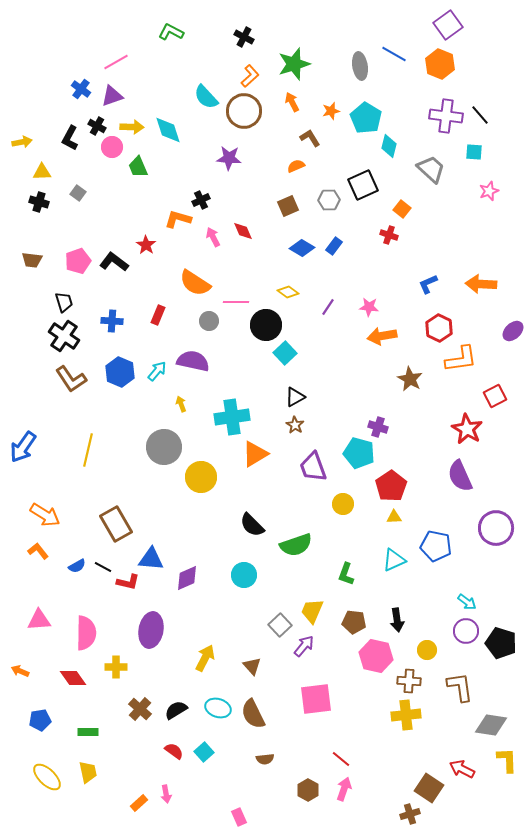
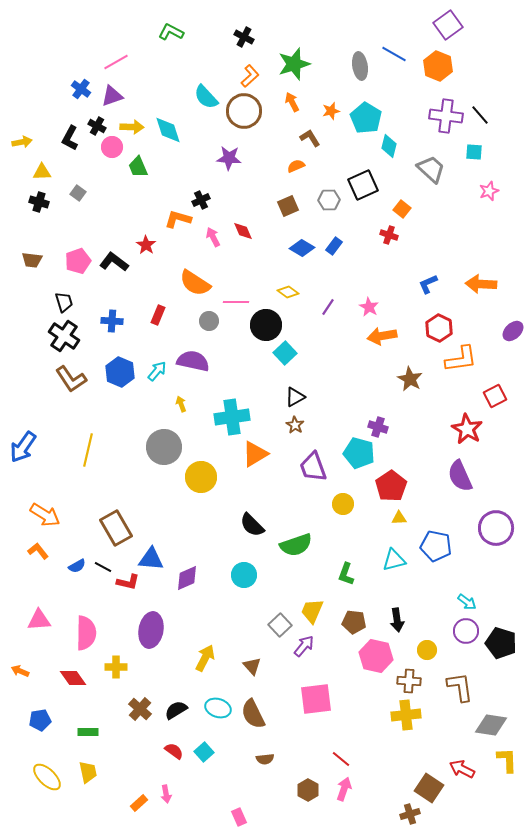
orange hexagon at (440, 64): moved 2 px left, 2 px down
pink star at (369, 307): rotated 24 degrees clockwise
yellow triangle at (394, 517): moved 5 px right, 1 px down
brown rectangle at (116, 524): moved 4 px down
cyan triangle at (394, 560): rotated 10 degrees clockwise
